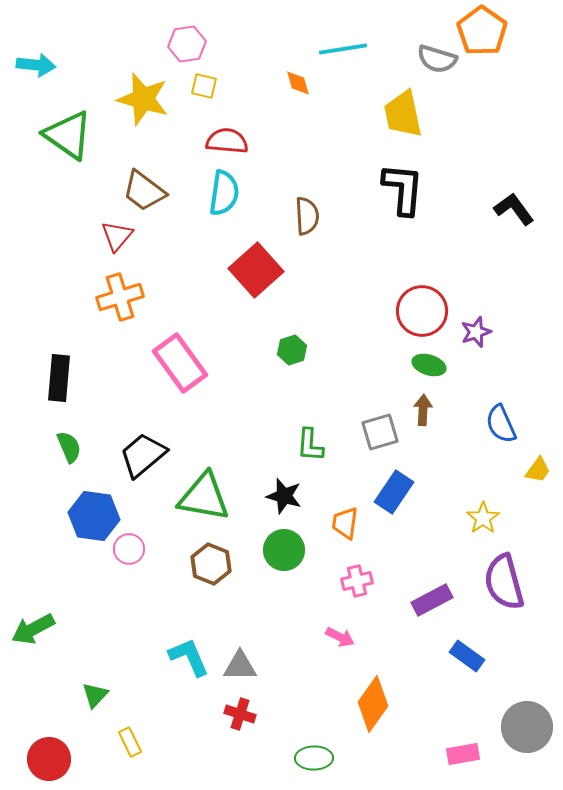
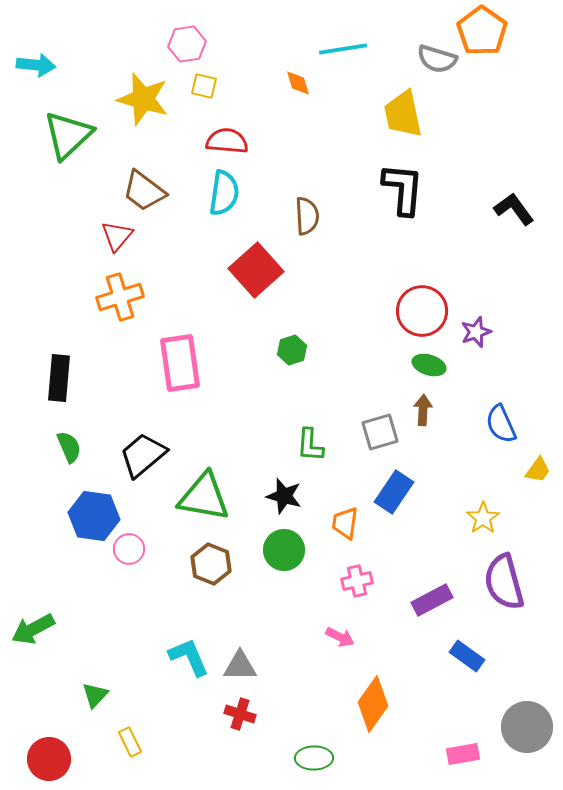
green triangle at (68, 135): rotated 42 degrees clockwise
pink rectangle at (180, 363): rotated 28 degrees clockwise
